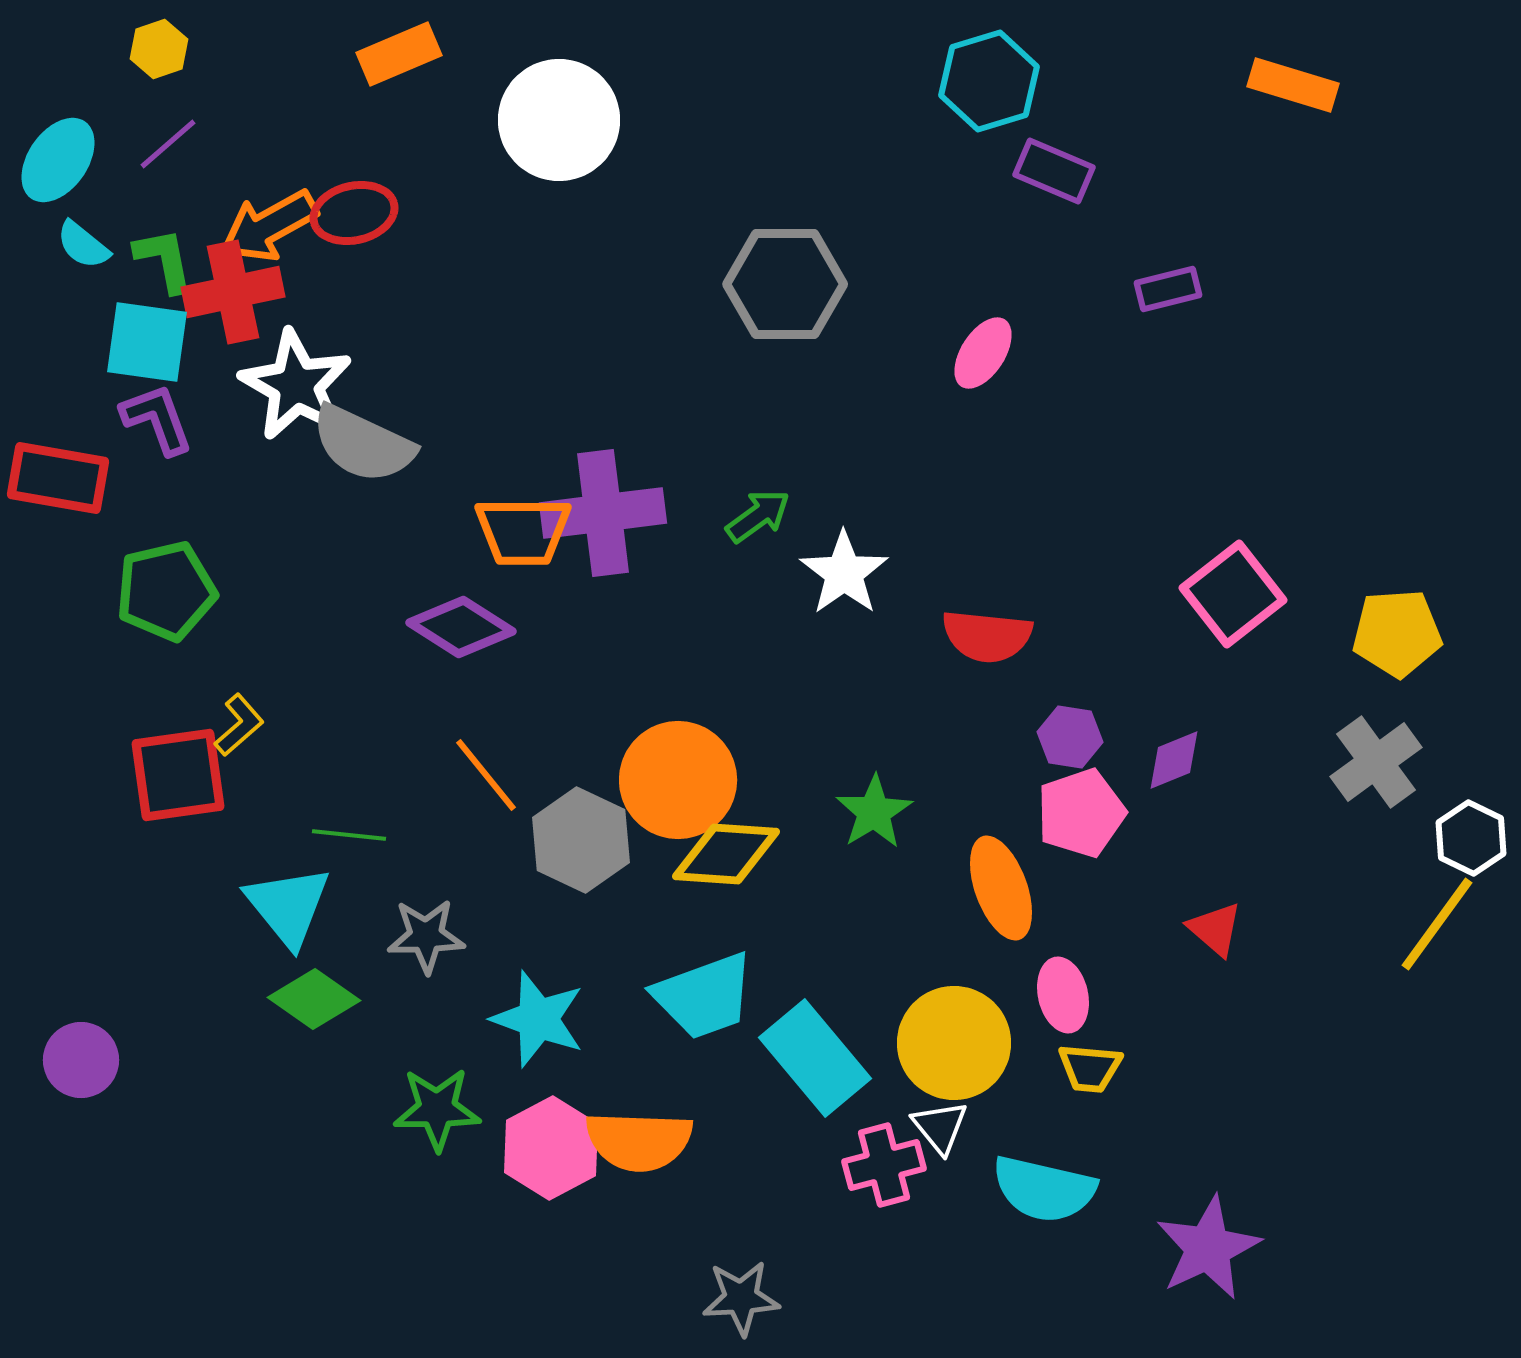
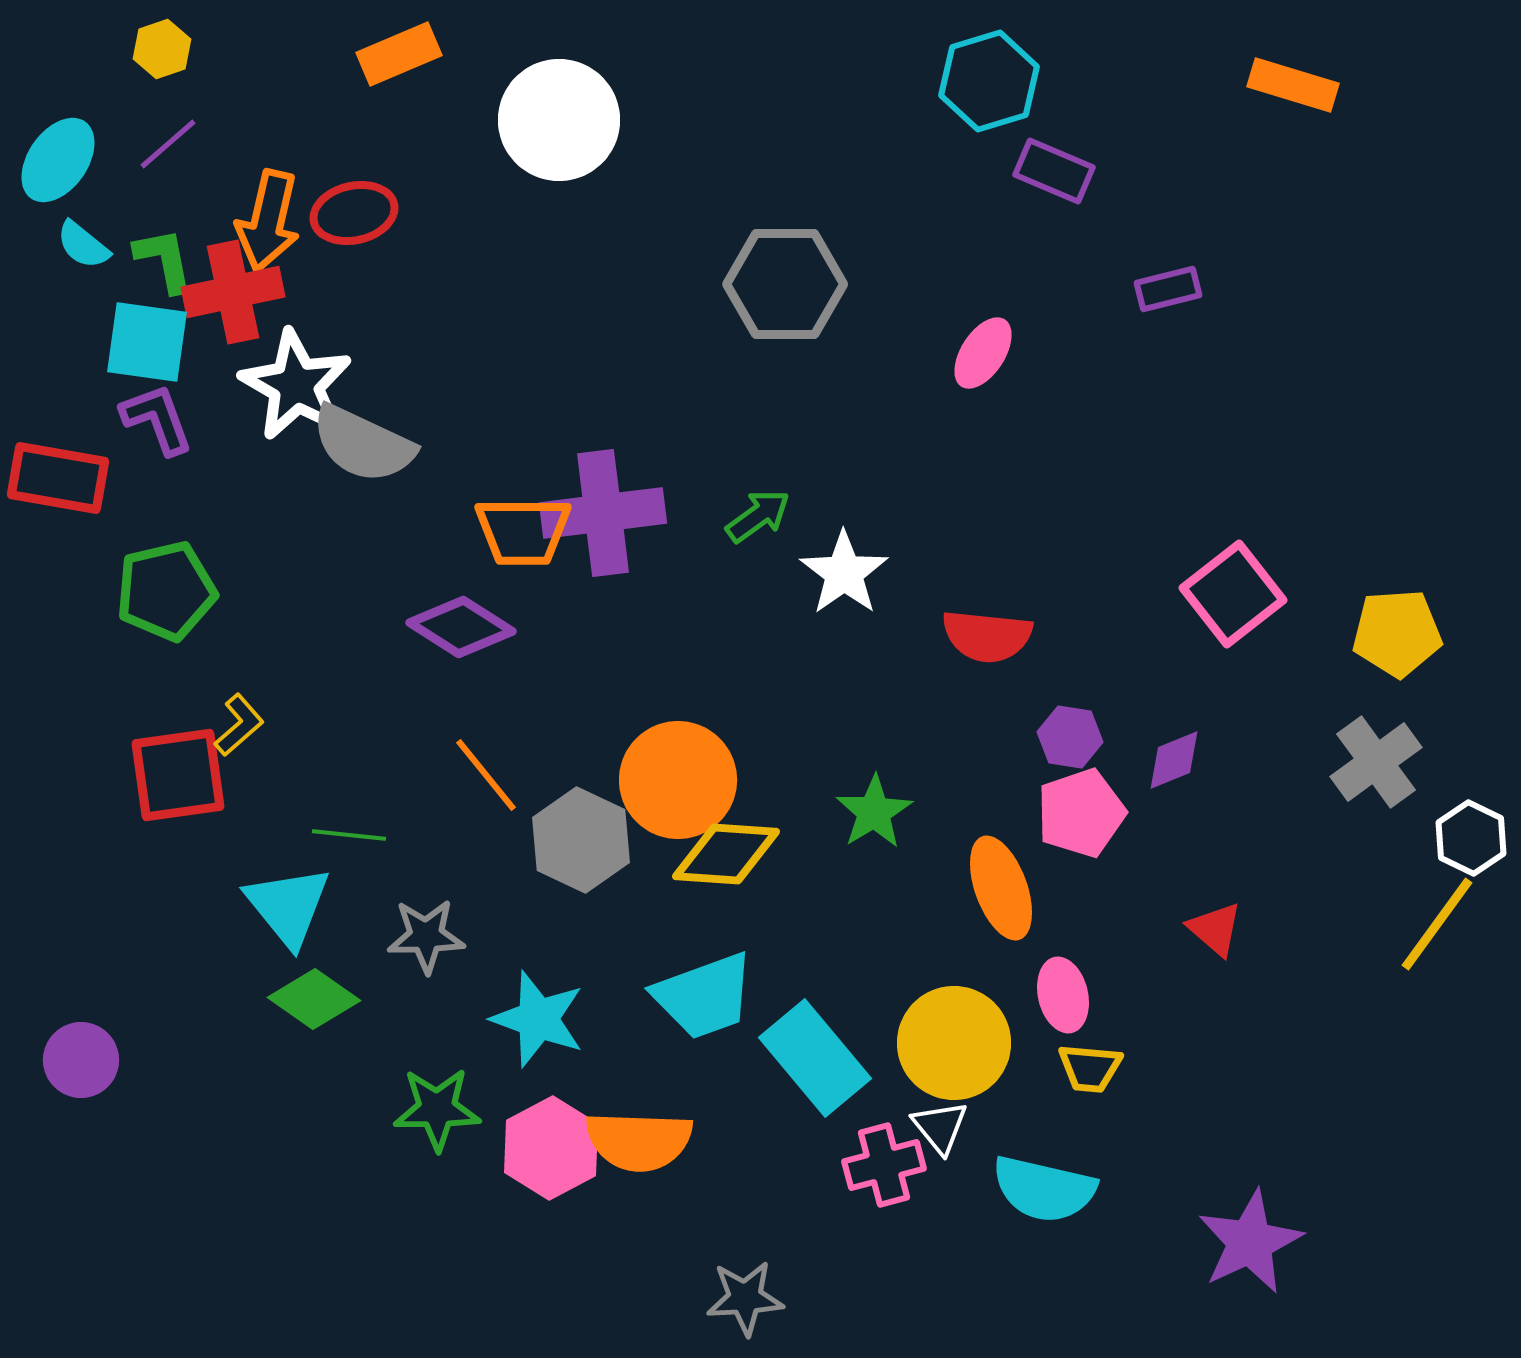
yellow hexagon at (159, 49): moved 3 px right
orange arrow at (269, 226): moved 1 px left, 5 px up; rotated 48 degrees counterclockwise
purple star at (1208, 1248): moved 42 px right, 6 px up
gray star at (741, 1298): moved 4 px right
